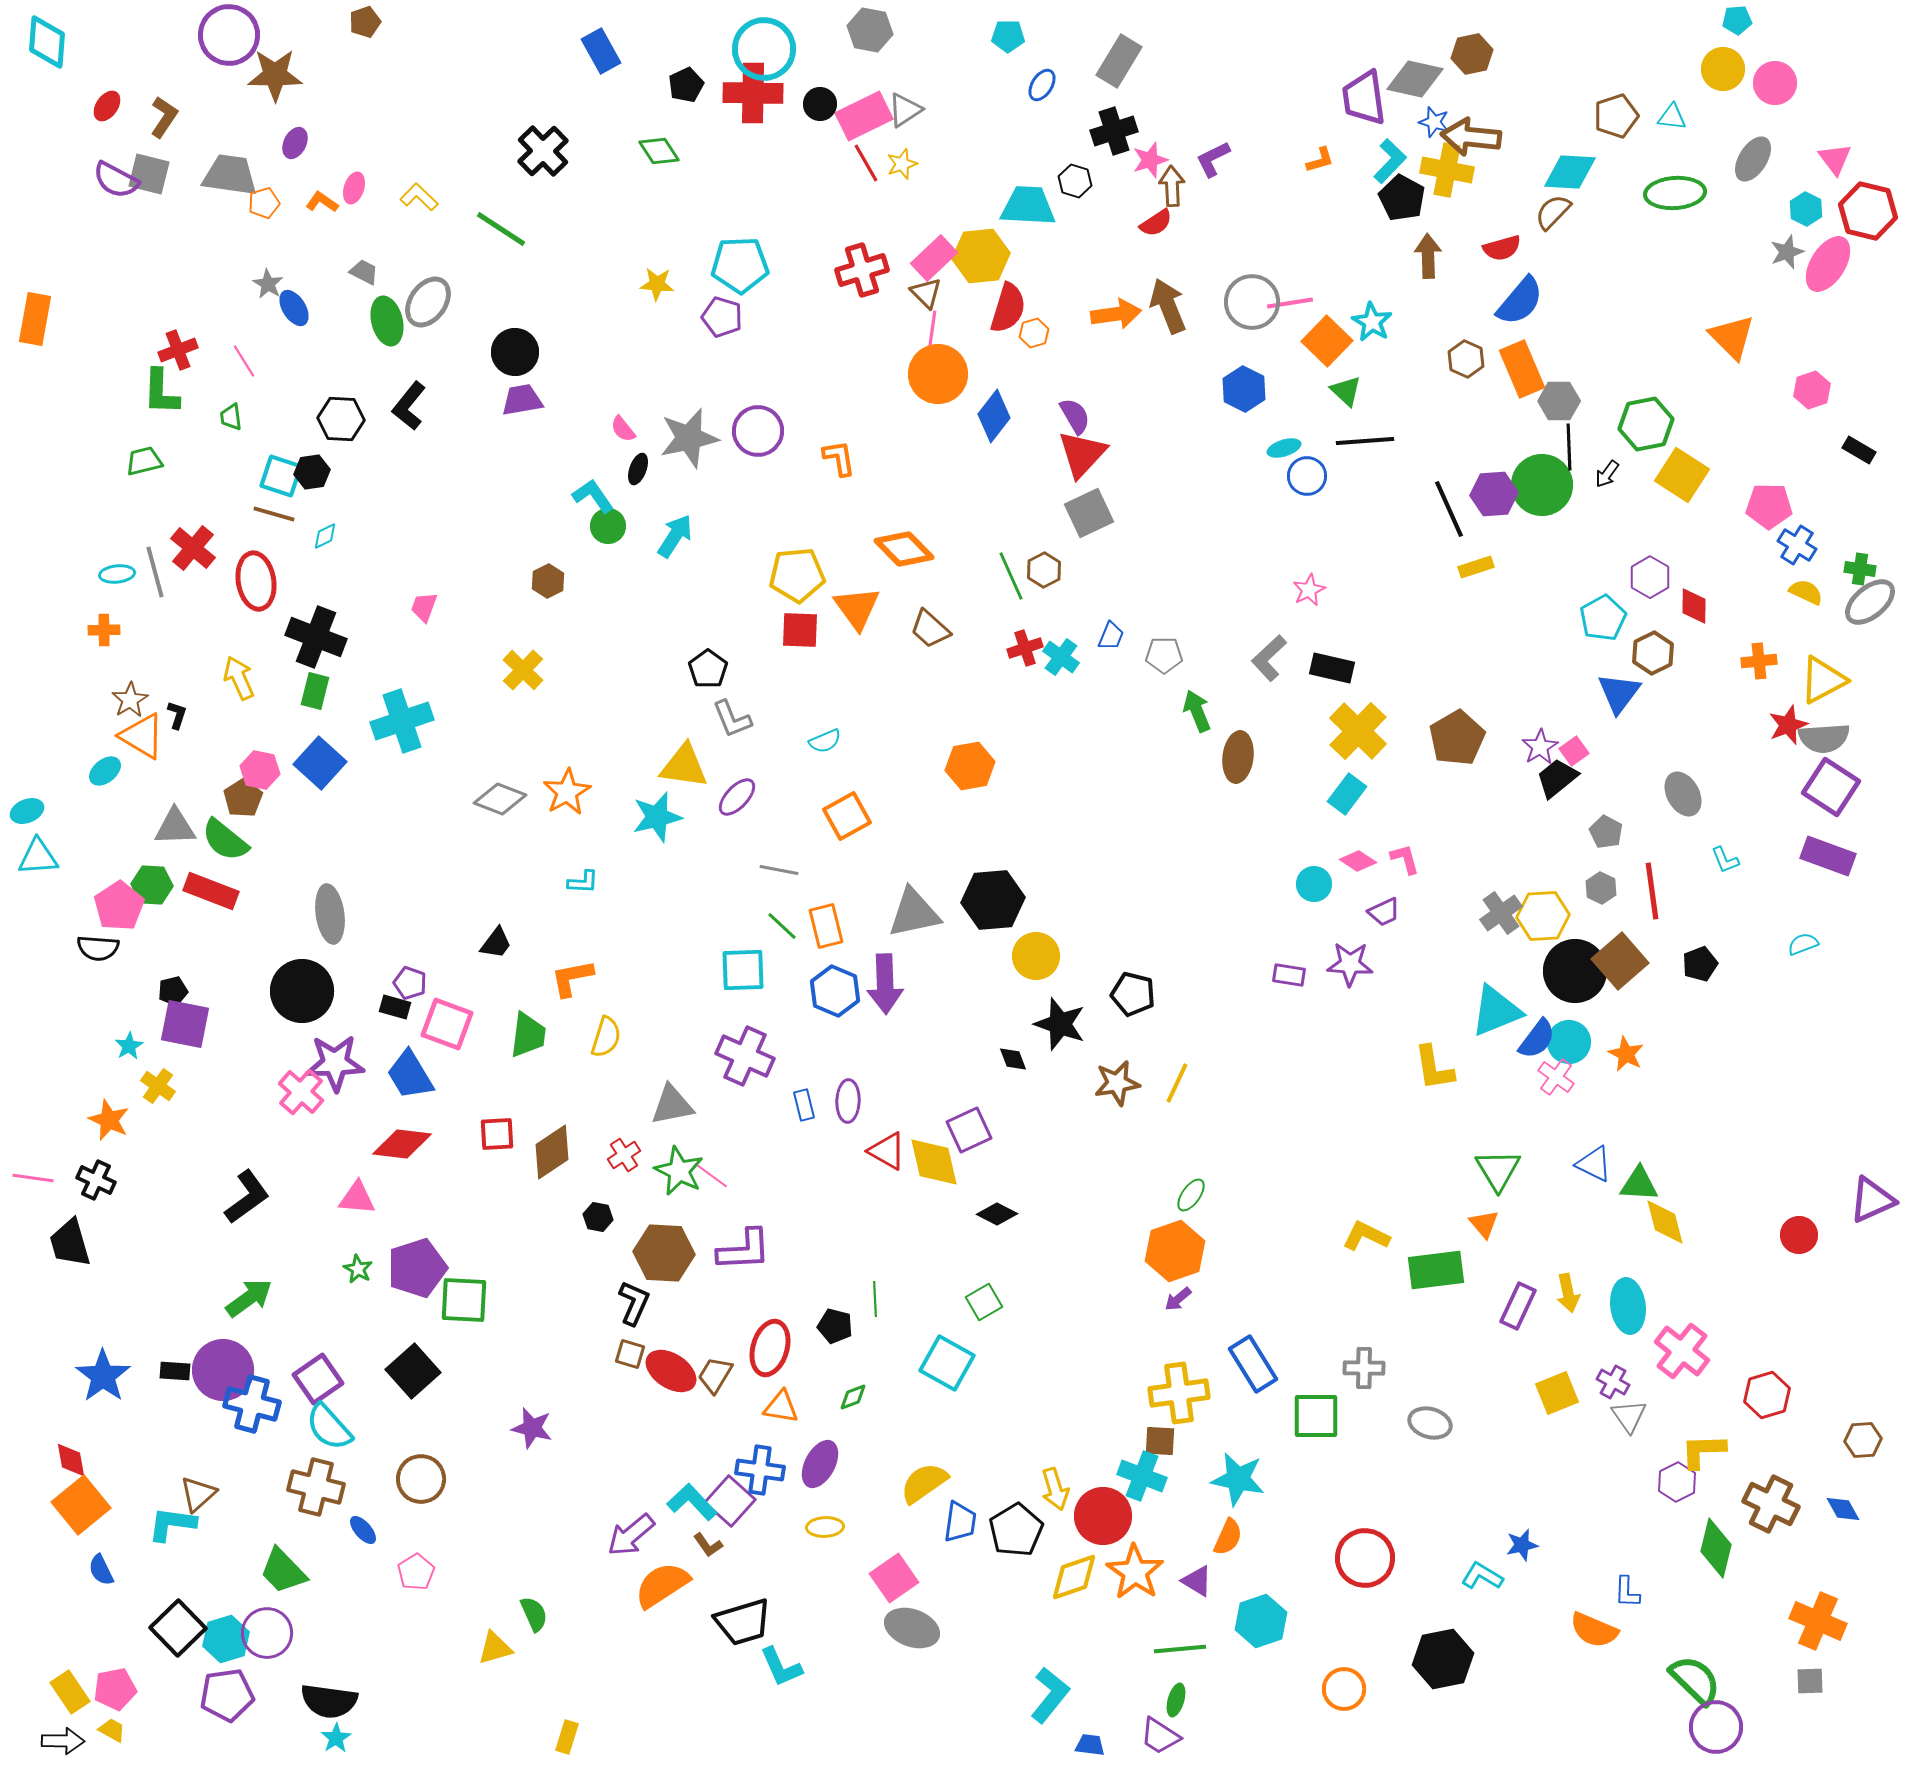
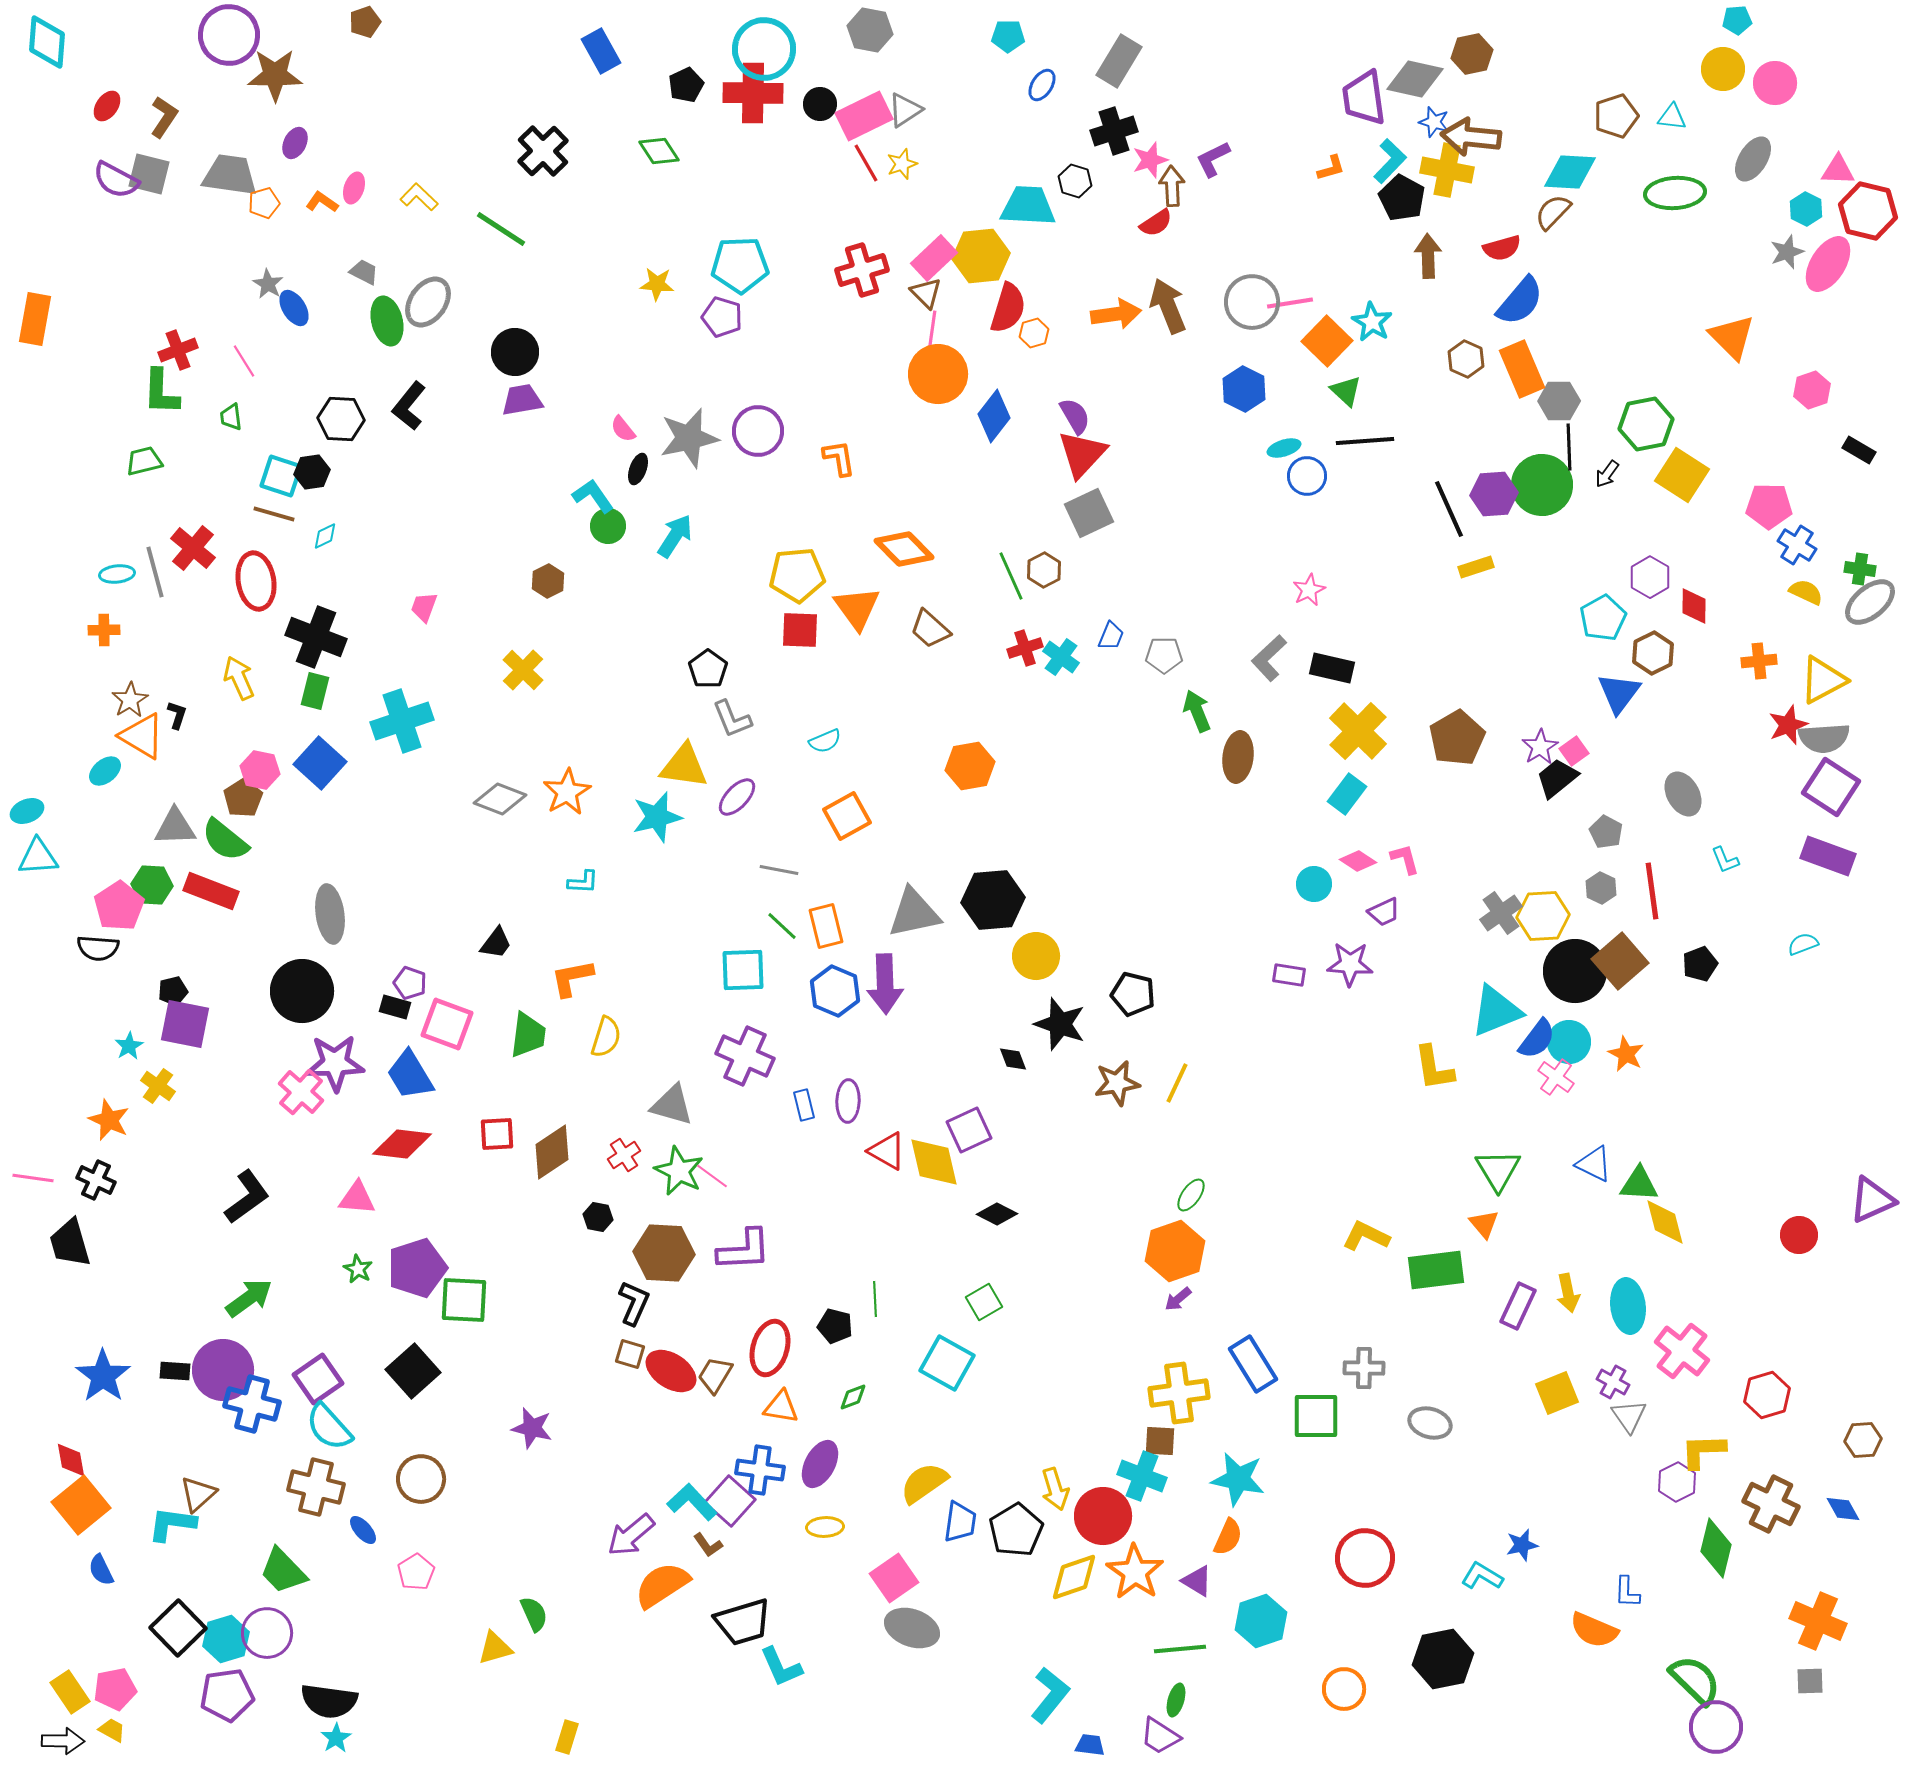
pink triangle at (1835, 159): moved 3 px right, 11 px down; rotated 51 degrees counterclockwise
orange L-shape at (1320, 160): moved 11 px right, 8 px down
gray triangle at (672, 1105): rotated 27 degrees clockwise
